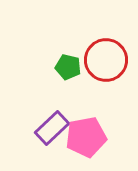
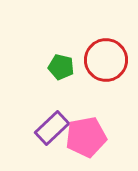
green pentagon: moved 7 px left
